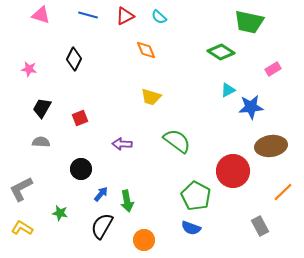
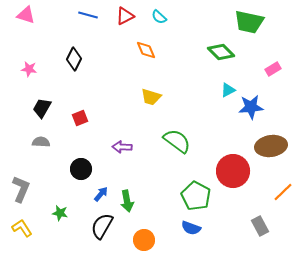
pink triangle: moved 15 px left
green diamond: rotated 12 degrees clockwise
purple arrow: moved 3 px down
gray L-shape: rotated 140 degrees clockwise
yellow L-shape: rotated 25 degrees clockwise
